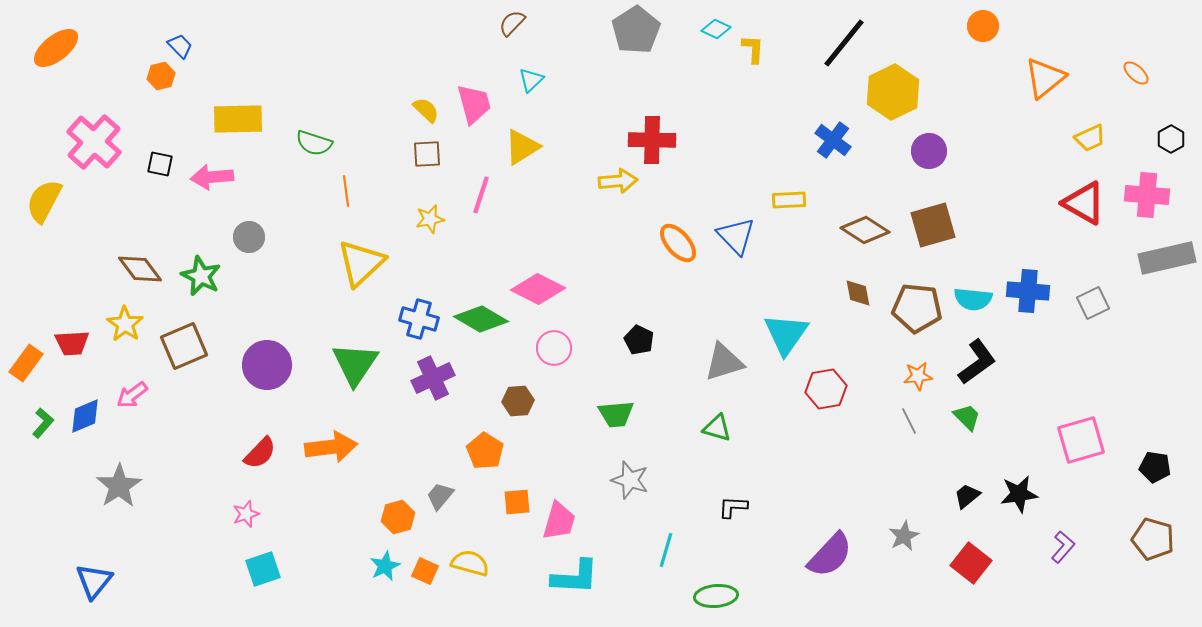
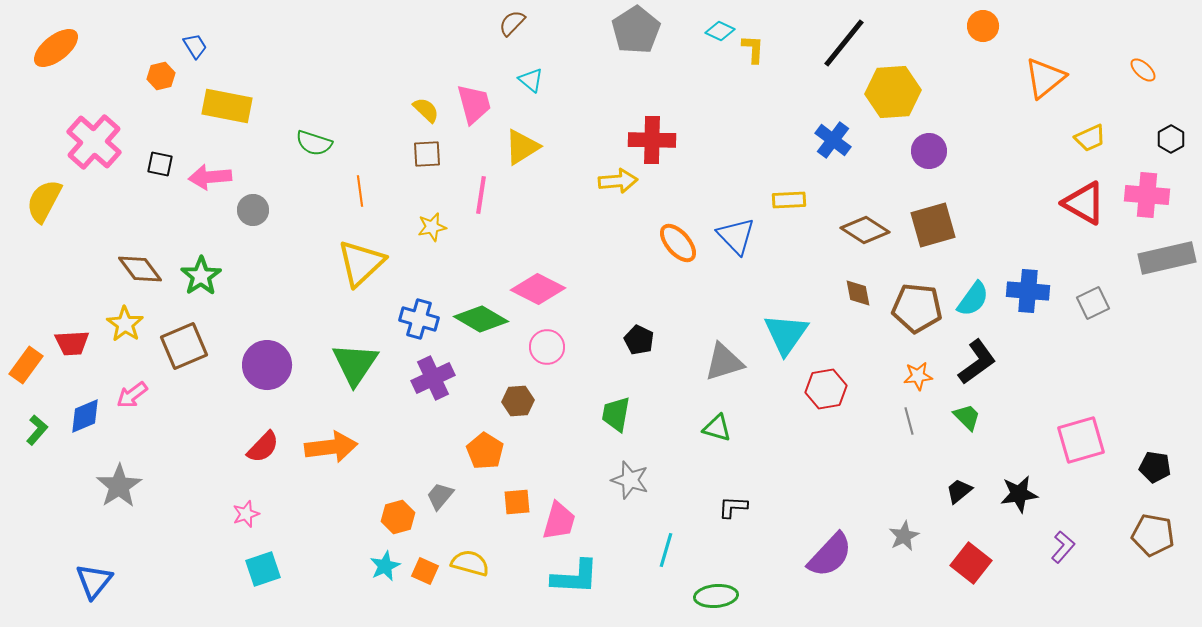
cyan diamond at (716, 29): moved 4 px right, 2 px down
blue trapezoid at (180, 46): moved 15 px right; rotated 12 degrees clockwise
orange ellipse at (1136, 73): moved 7 px right, 3 px up
cyan triangle at (531, 80): rotated 36 degrees counterclockwise
yellow hexagon at (893, 92): rotated 22 degrees clockwise
yellow rectangle at (238, 119): moved 11 px left, 13 px up; rotated 12 degrees clockwise
pink arrow at (212, 177): moved 2 px left
orange line at (346, 191): moved 14 px right
pink line at (481, 195): rotated 9 degrees counterclockwise
yellow star at (430, 219): moved 2 px right, 8 px down
gray circle at (249, 237): moved 4 px right, 27 px up
green star at (201, 276): rotated 12 degrees clockwise
cyan semicircle at (973, 299): rotated 60 degrees counterclockwise
pink circle at (554, 348): moved 7 px left, 1 px up
orange rectangle at (26, 363): moved 2 px down
green trapezoid at (616, 414): rotated 105 degrees clockwise
gray line at (909, 421): rotated 12 degrees clockwise
green L-shape at (43, 423): moved 6 px left, 7 px down
red semicircle at (260, 453): moved 3 px right, 6 px up
black trapezoid at (967, 496): moved 8 px left, 5 px up
brown pentagon at (1153, 539): moved 4 px up; rotated 6 degrees counterclockwise
